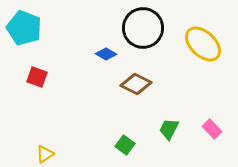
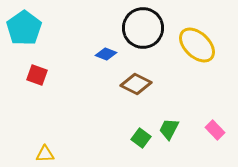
cyan pentagon: rotated 16 degrees clockwise
yellow ellipse: moved 6 px left, 1 px down
blue diamond: rotated 10 degrees counterclockwise
red square: moved 2 px up
pink rectangle: moved 3 px right, 1 px down
green square: moved 16 px right, 7 px up
yellow triangle: rotated 30 degrees clockwise
